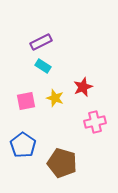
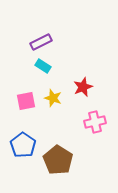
yellow star: moved 2 px left
brown pentagon: moved 4 px left, 3 px up; rotated 16 degrees clockwise
